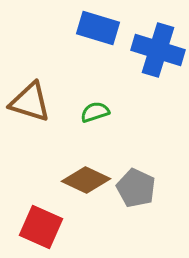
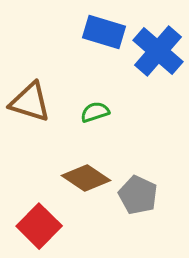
blue rectangle: moved 6 px right, 4 px down
blue cross: moved 1 px down; rotated 24 degrees clockwise
brown diamond: moved 2 px up; rotated 9 degrees clockwise
gray pentagon: moved 2 px right, 7 px down
red square: moved 2 px left, 1 px up; rotated 21 degrees clockwise
